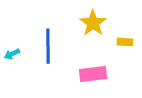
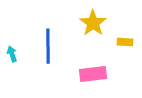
cyan arrow: rotated 98 degrees clockwise
